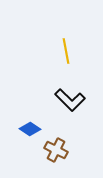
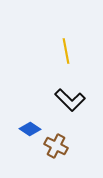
brown cross: moved 4 px up
